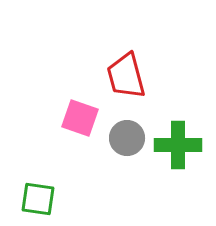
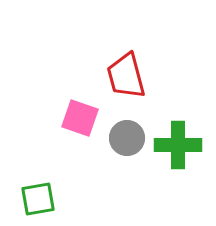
green square: rotated 18 degrees counterclockwise
